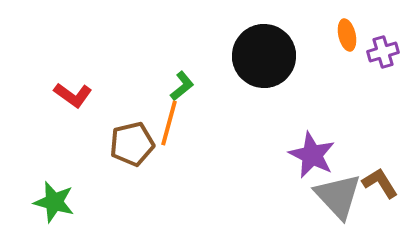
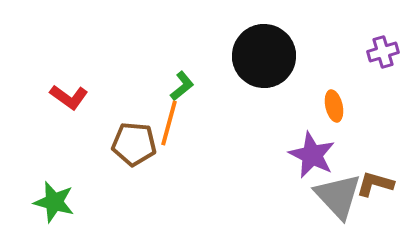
orange ellipse: moved 13 px left, 71 px down
red L-shape: moved 4 px left, 2 px down
brown pentagon: moved 2 px right; rotated 18 degrees clockwise
brown L-shape: moved 5 px left, 1 px down; rotated 42 degrees counterclockwise
